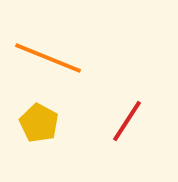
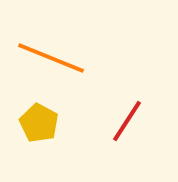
orange line: moved 3 px right
